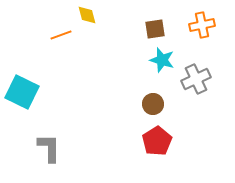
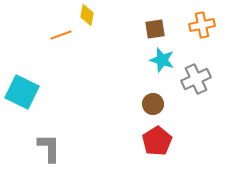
yellow diamond: rotated 25 degrees clockwise
